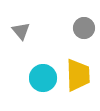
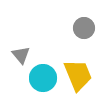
gray triangle: moved 24 px down
yellow trapezoid: rotated 20 degrees counterclockwise
